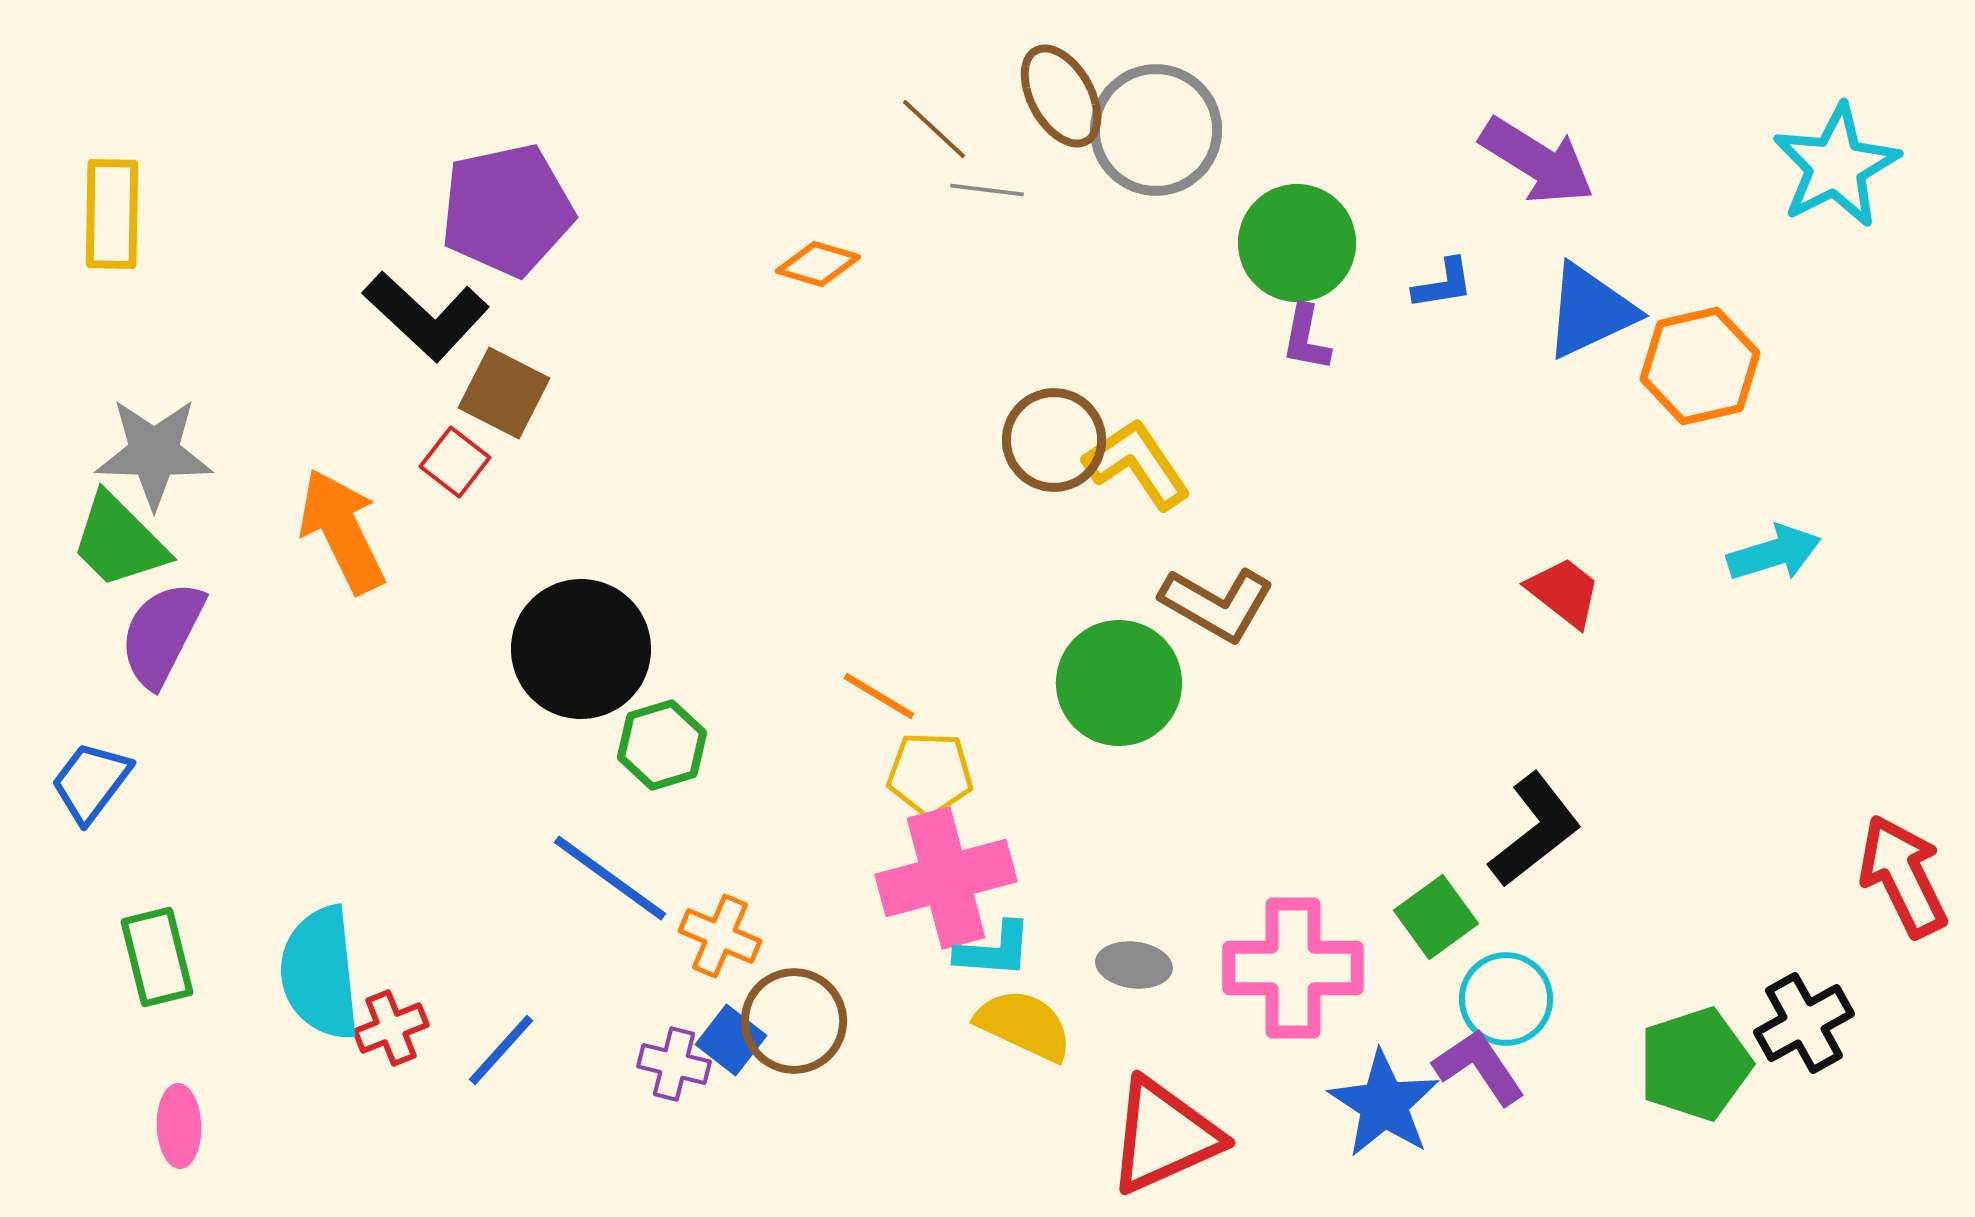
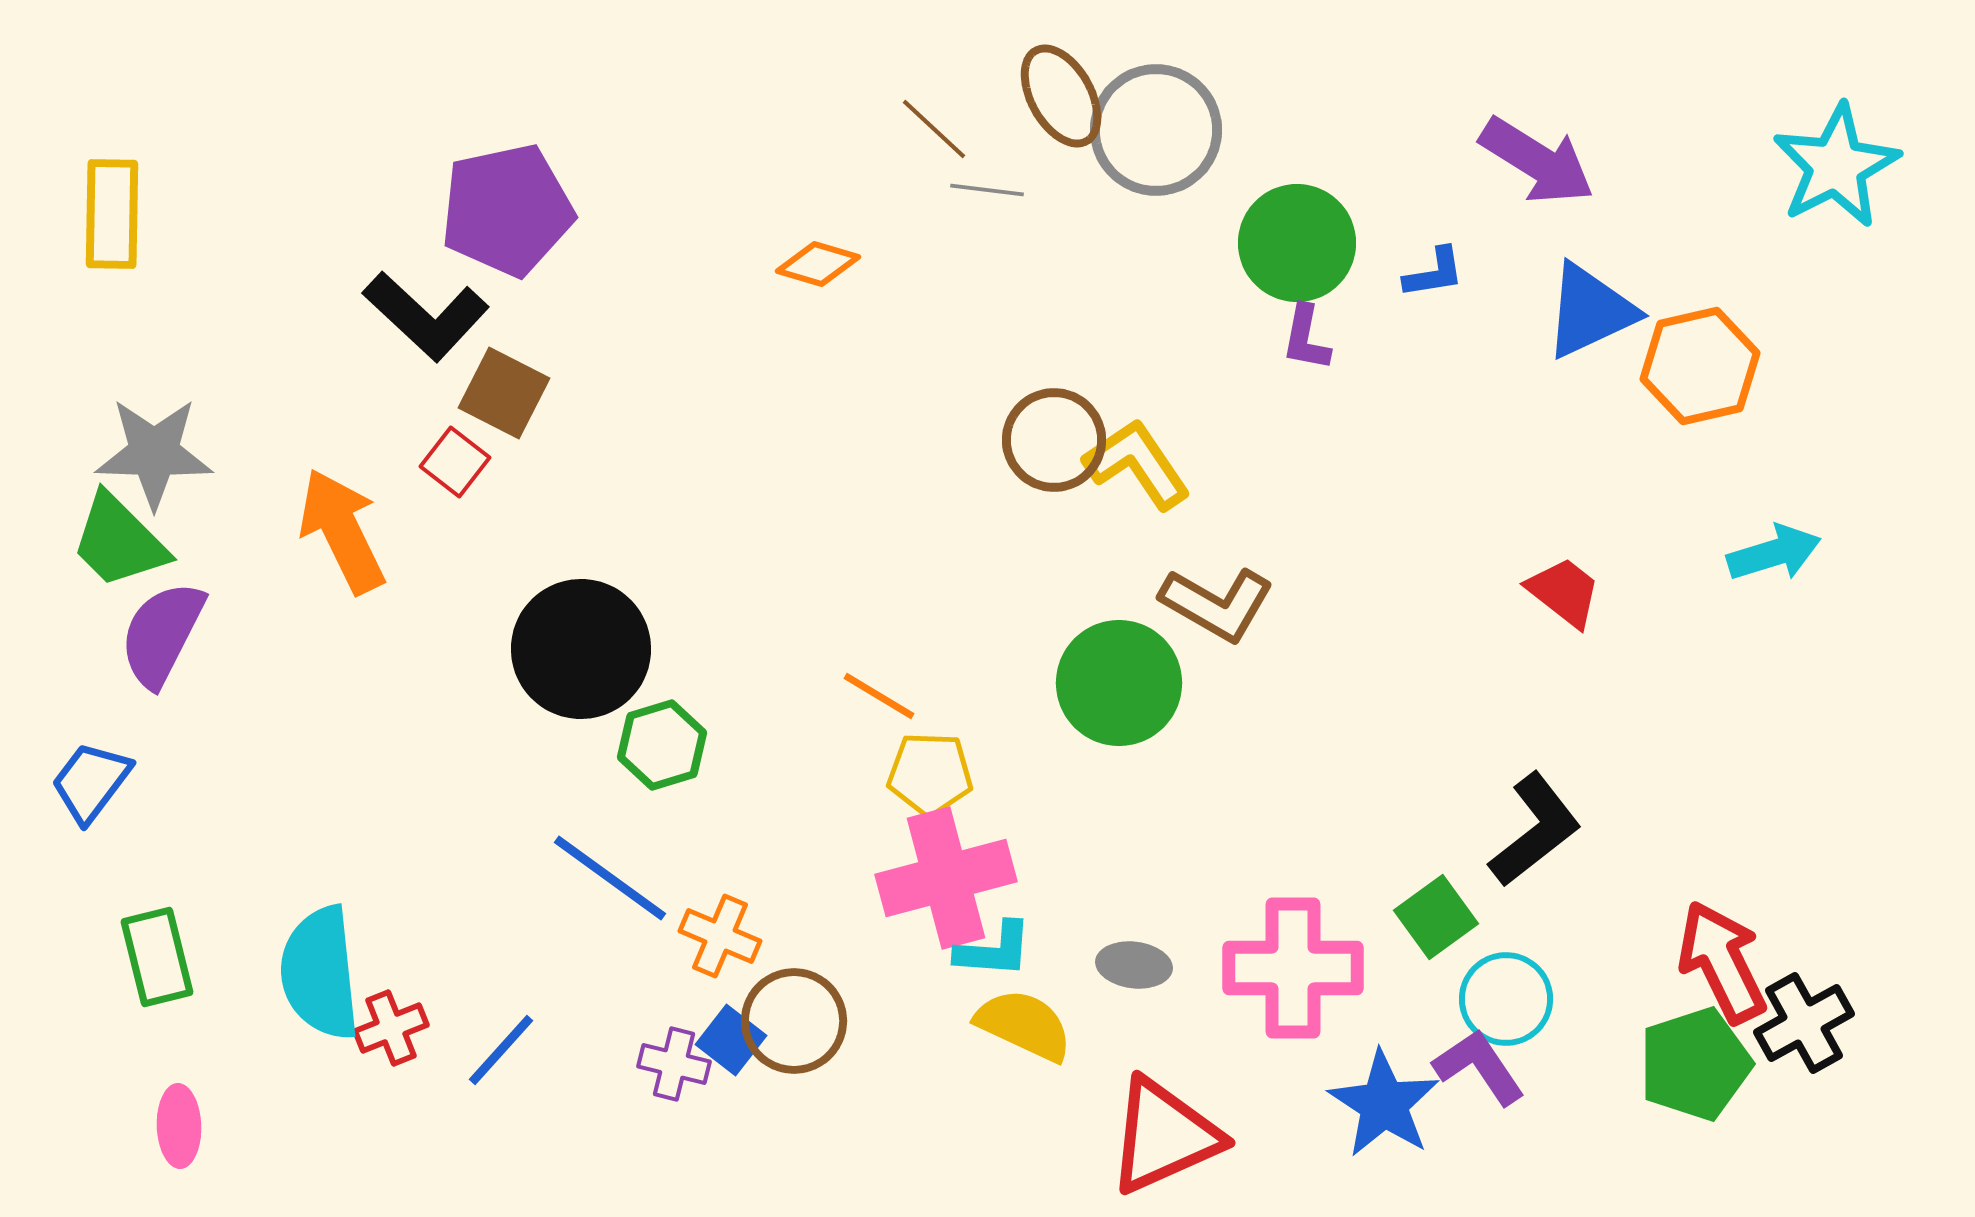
blue L-shape at (1443, 284): moved 9 px left, 11 px up
red arrow at (1903, 876): moved 181 px left, 86 px down
